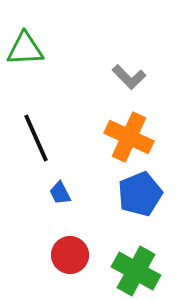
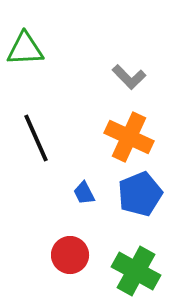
blue trapezoid: moved 24 px right
